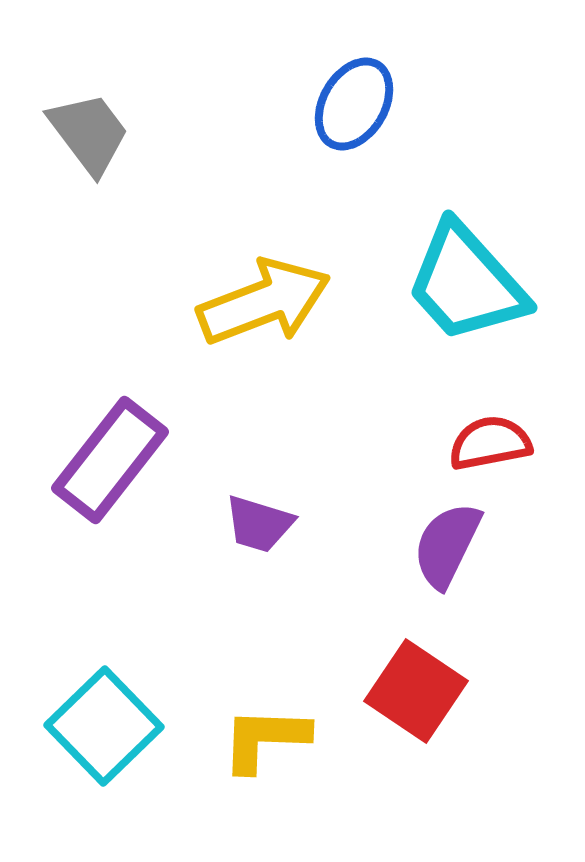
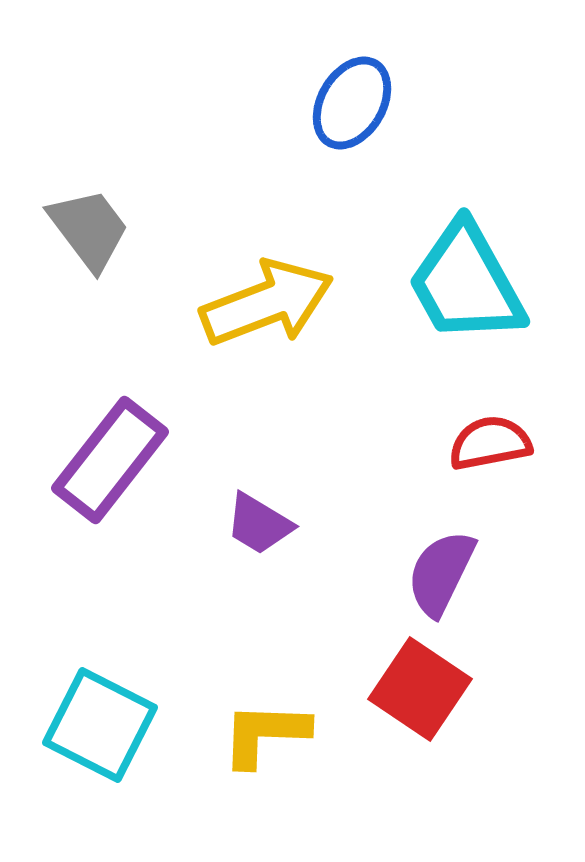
blue ellipse: moved 2 px left, 1 px up
gray trapezoid: moved 96 px down
cyan trapezoid: rotated 13 degrees clockwise
yellow arrow: moved 3 px right, 1 px down
purple trapezoid: rotated 14 degrees clockwise
purple semicircle: moved 6 px left, 28 px down
red square: moved 4 px right, 2 px up
cyan square: moved 4 px left, 1 px up; rotated 19 degrees counterclockwise
yellow L-shape: moved 5 px up
